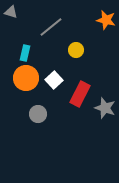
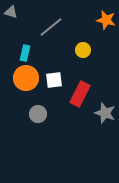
yellow circle: moved 7 px right
white square: rotated 36 degrees clockwise
gray star: moved 5 px down
